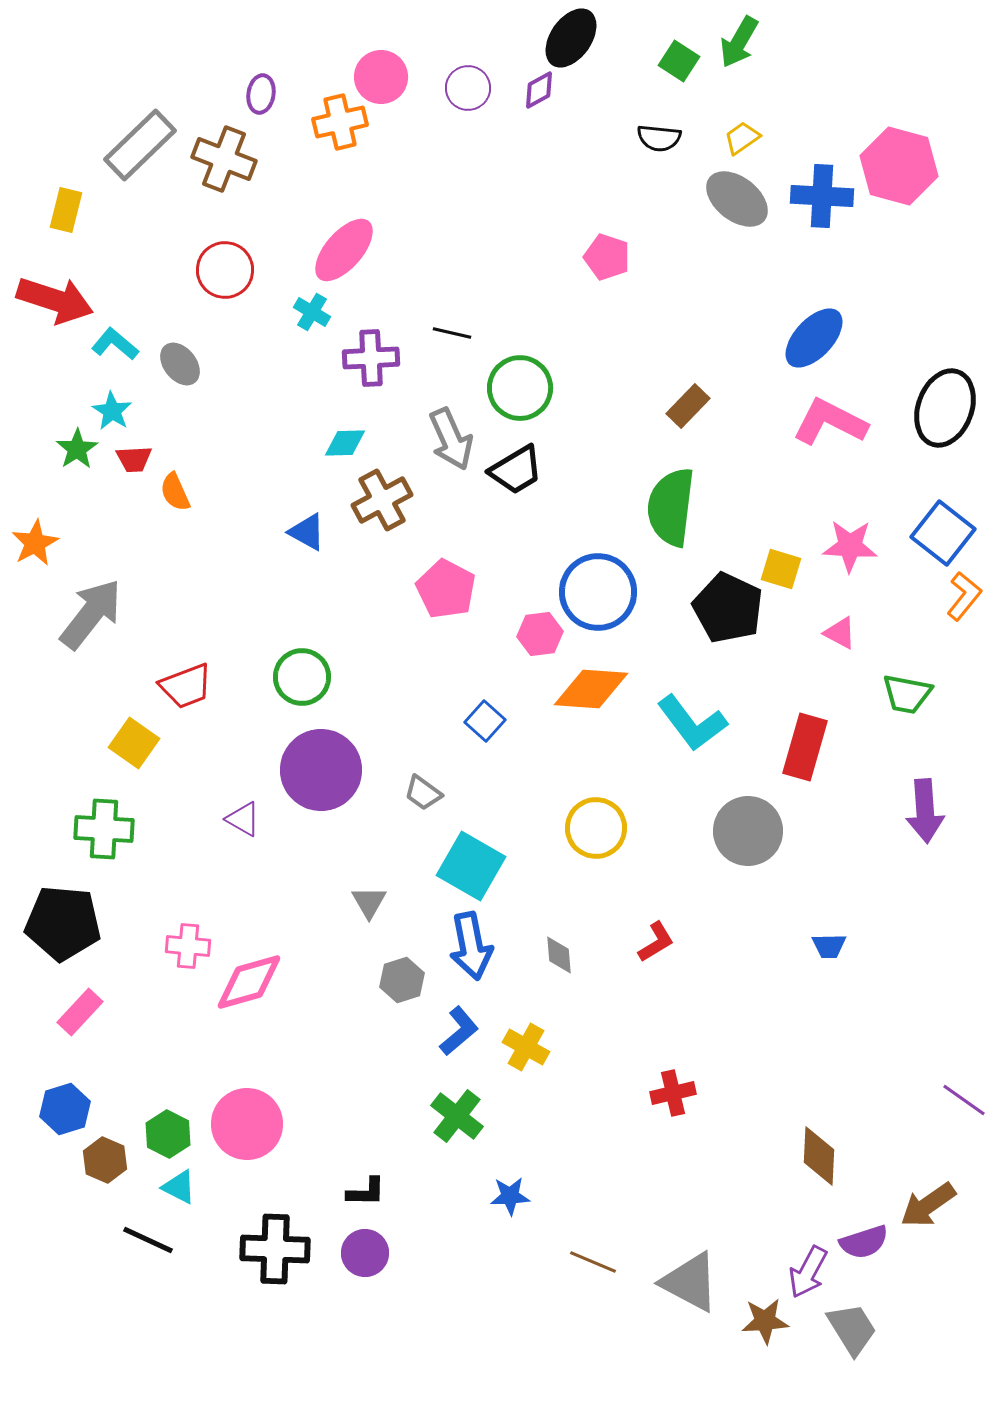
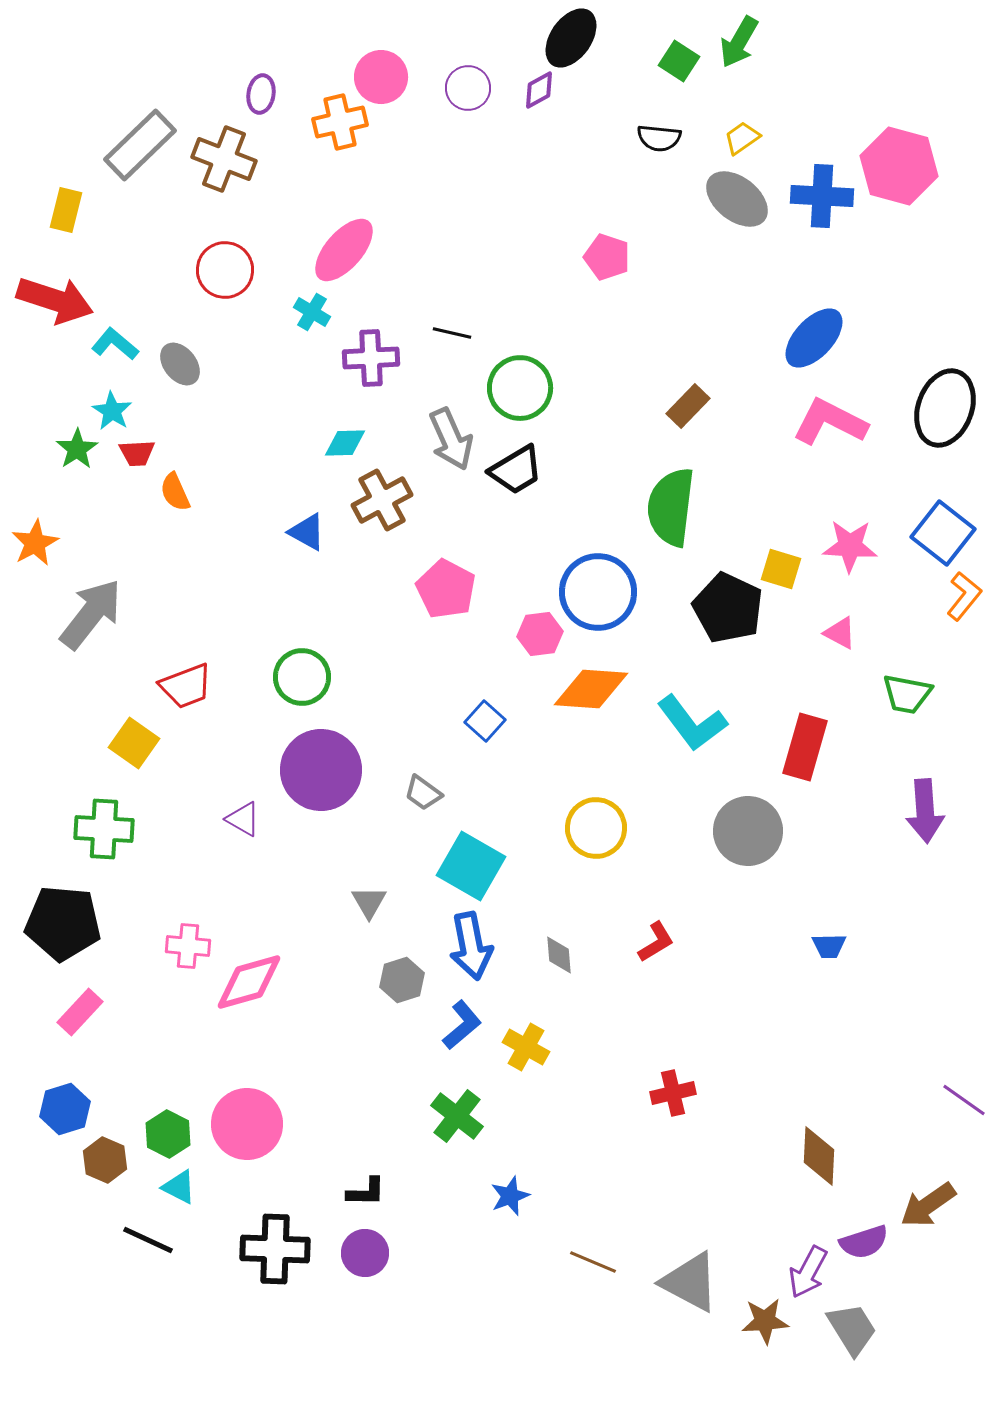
red trapezoid at (134, 459): moved 3 px right, 6 px up
blue L-shape at (459, 1031): moved 3 px right, 6 px up
blue star at (510, 1196): rotated 18 degrees counterclockwise
